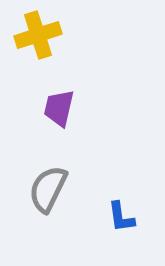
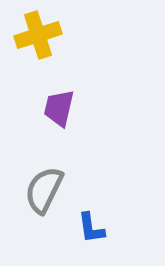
gray semicircle: moved 4 px left, 1 px down
blue L-shape: moved 30 px left, 11 px down
